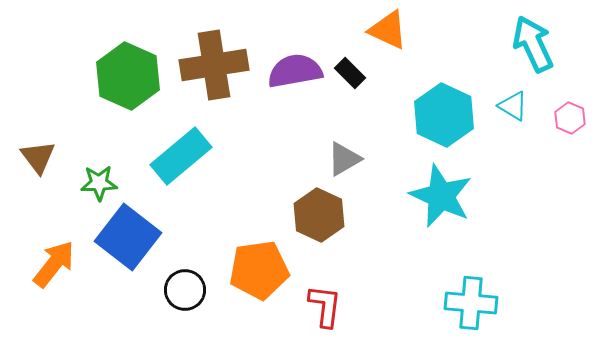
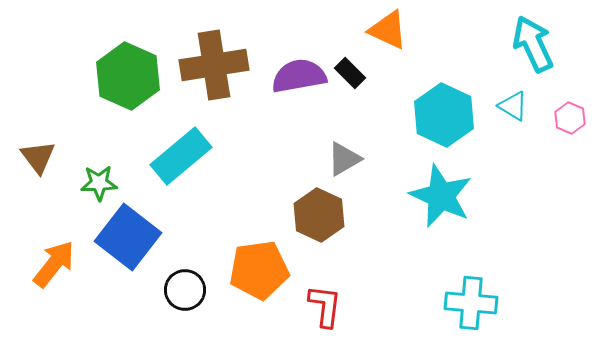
purple semicircle: moved 4 px right, 5 px down
